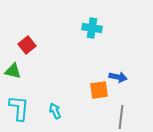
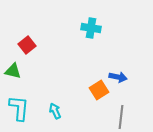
cyan cross: moved 1 px left
orange square: rotated 24 degrees counterclockwise
